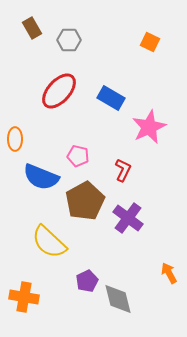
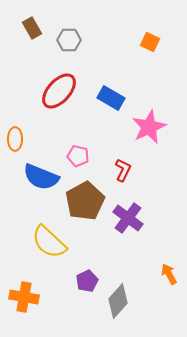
orange arrow: moved 1 px down
gray diamond: moved 2 px down; rotated 56 degrees clockwise
